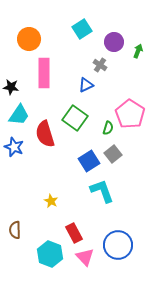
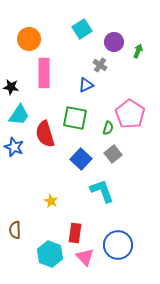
green square: rotated 25 degrees counterclockwise
blue square: moved 8 px left, 2 px up; rotated 15 degrees counterclockwise
red rectangle: moved 1 px right; rotated 36 degrees clockwise
